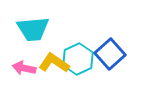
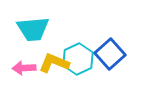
yellow L-shape: rotated 12 degrees counterclockwise
pink arrow: rotated 15 degrees counterclockwise
